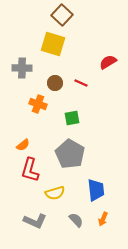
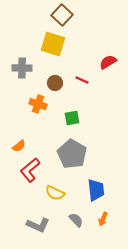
red line: moved 1 px right, 3 px up
orange semicircle: moved 4 px left, 1 px down
gray pentagon: moved 2 px right
red L-shape: rotated 35 degrees clockwise
yellow semicircle: rotated 42 degrees clockwise
gray L-shape: moved 3 px right, 4 px down
